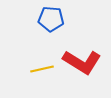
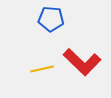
red L-shape: rotated 12 degrees clockwise
